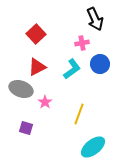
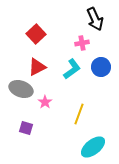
blue circle: moved 1 px right, 3 px down
